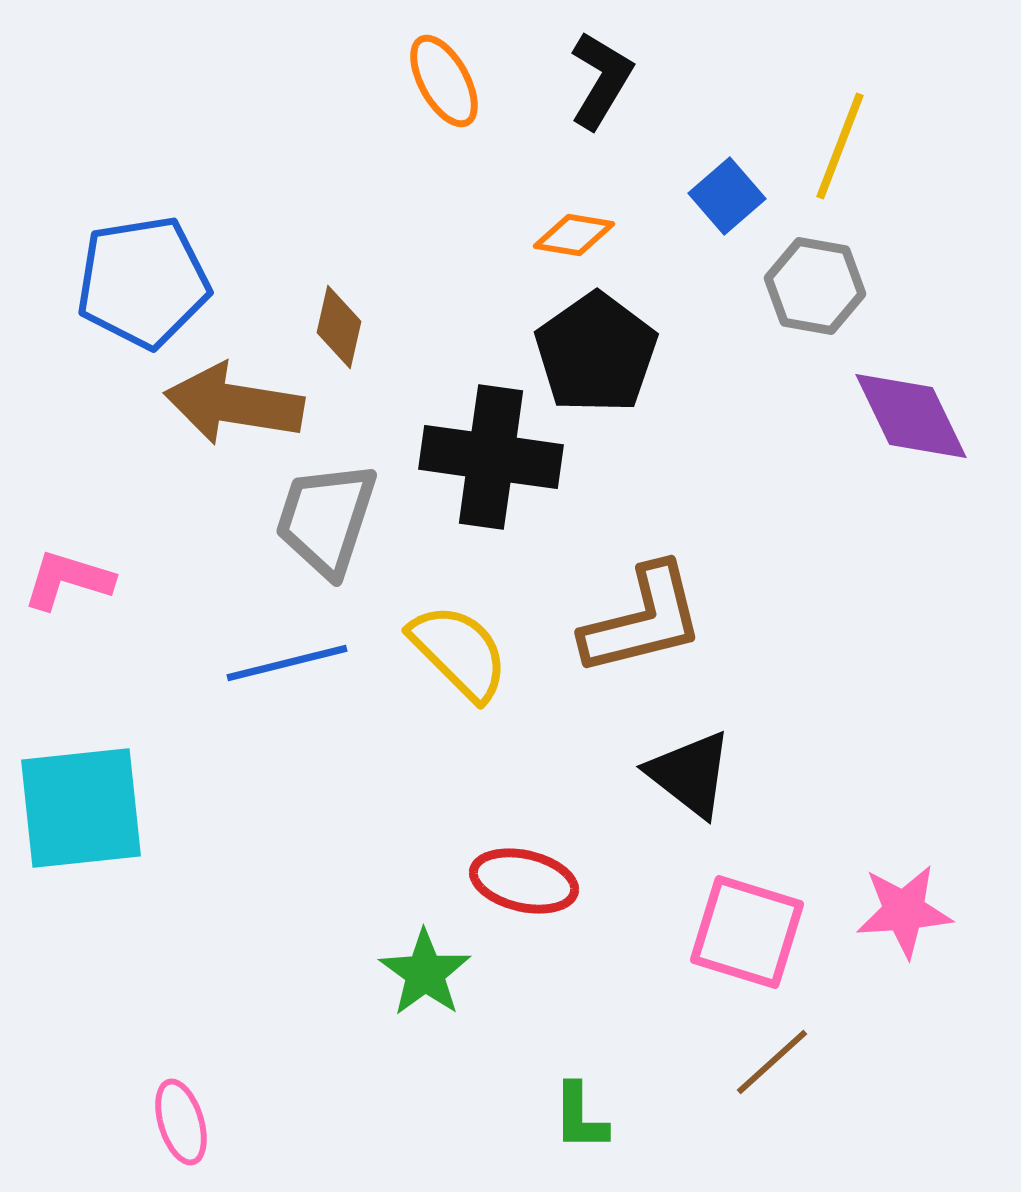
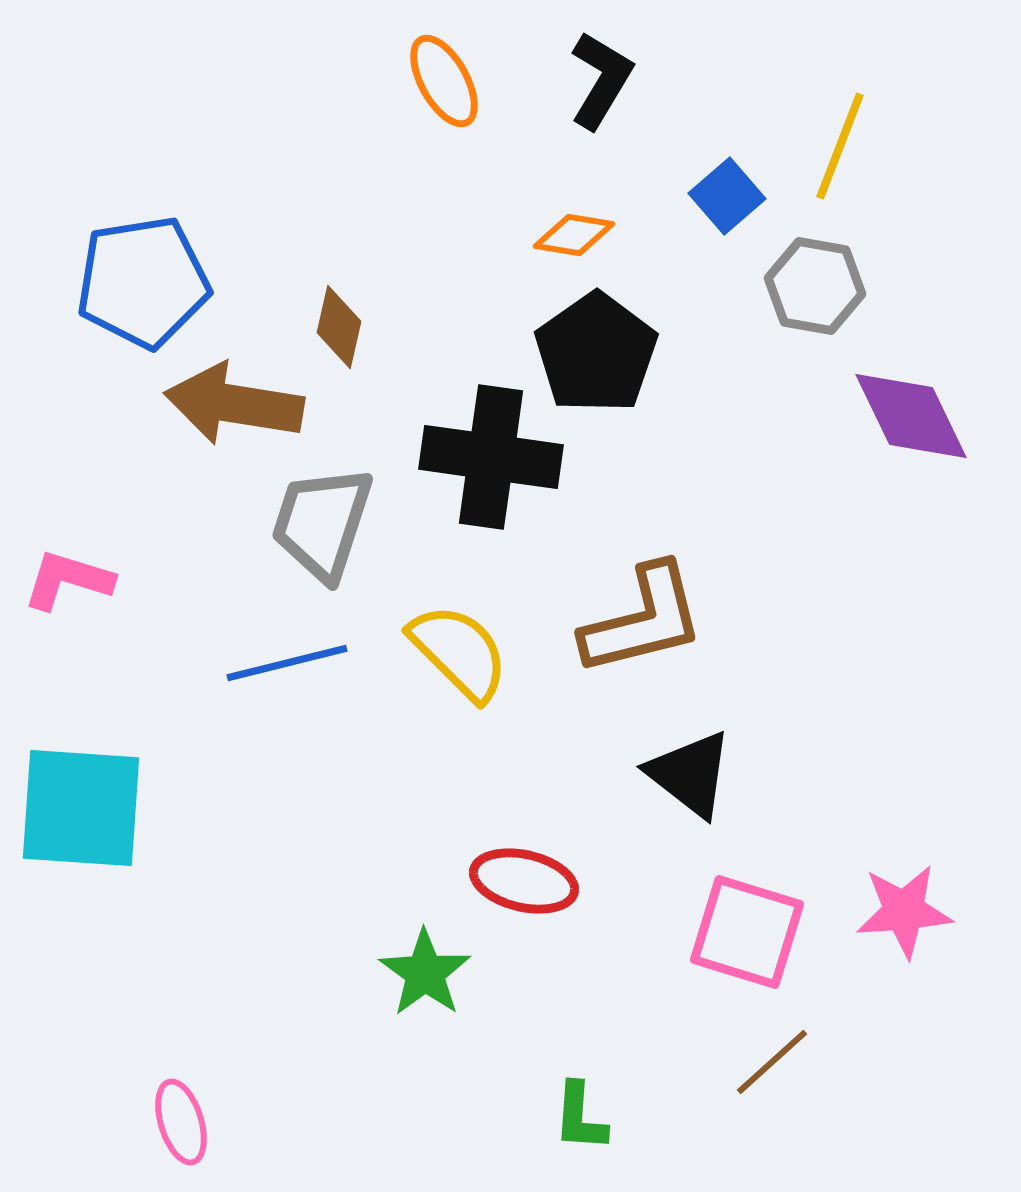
gray trapezoid: moved 4 px left, 4 px down
cyan square: rotated 10 degrees clockwise
green L-shape: rotated 4 degrees clockwise
